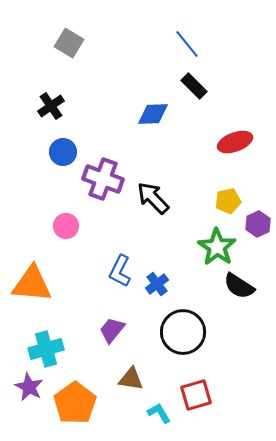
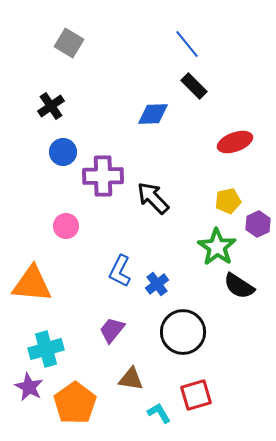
purple cross: moved 3 px up; rotated 21 degrees counterclockwise
